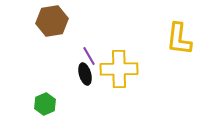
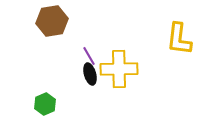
black ellipse: moved 5 px right
